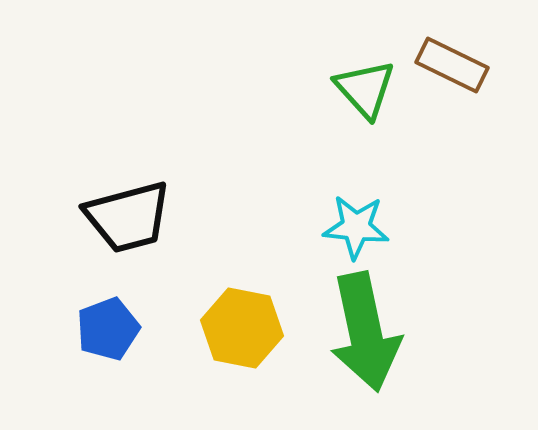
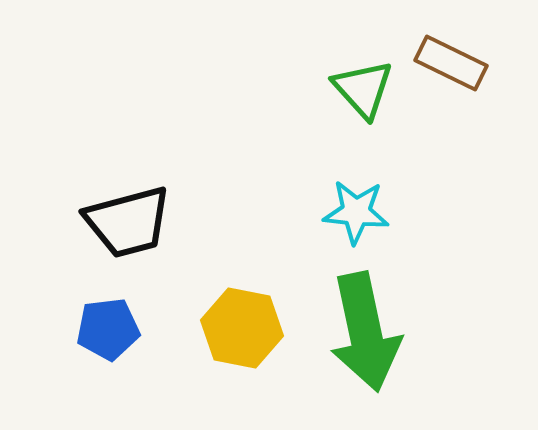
brown rectangle: moved 1 px left, 2 px up
green triangle: moved 2 px left
black trapezoid: moved 5 px down
cyan star: moved 15 px up
blue pentagon: rotated 14 degrees clockwise
